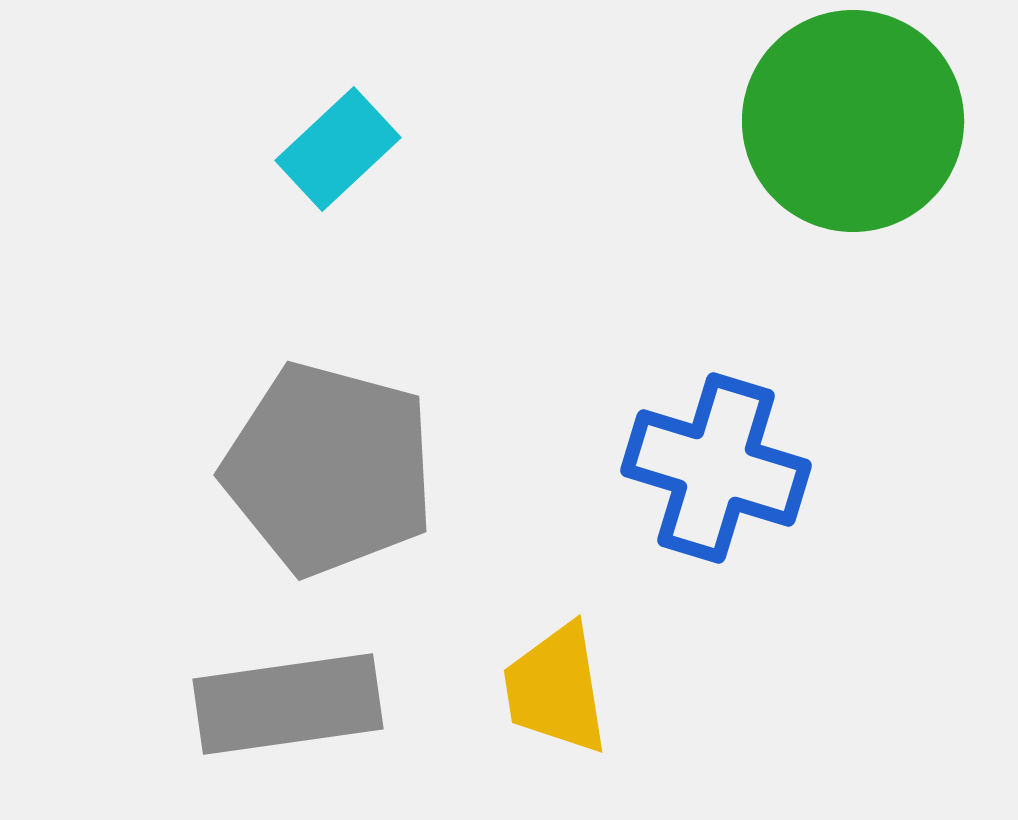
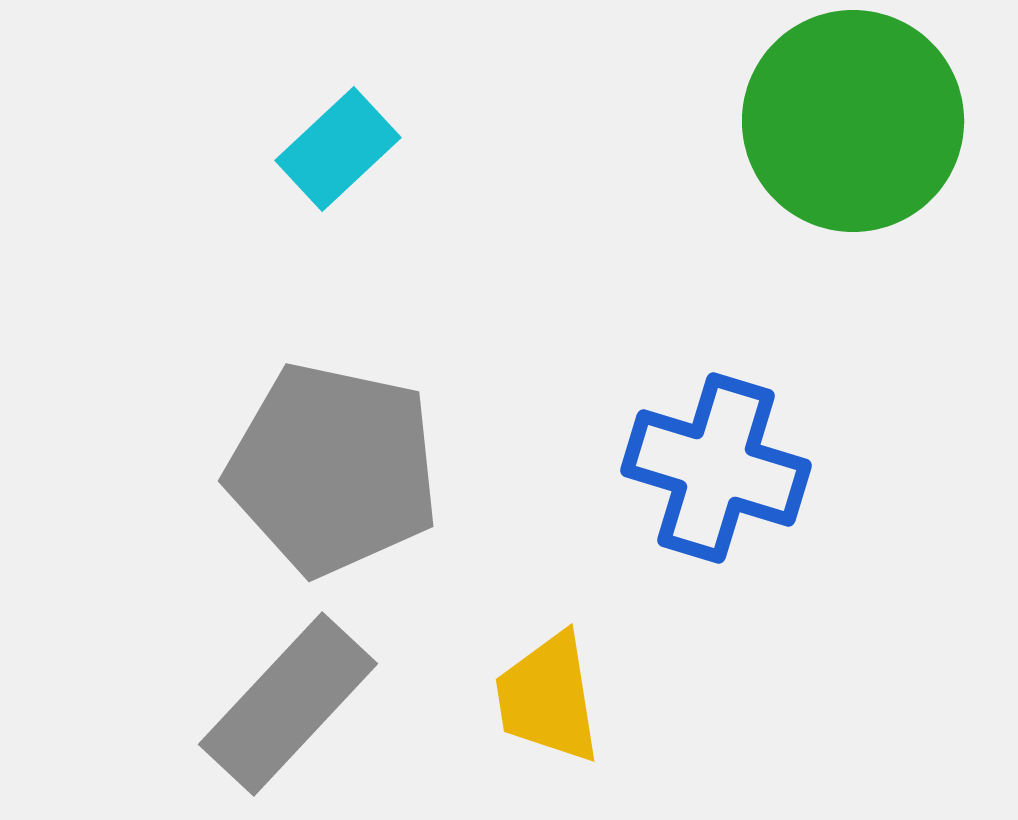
gray pentagon: moved 4 px right; rotated 3 degrees counterclockwise
yellow trapezoid: moved 8 px left, 9 px down
gray rectangle: rotated 39 degrees counterclockwise
